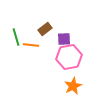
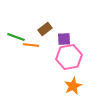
green line: rotated 54 degrees counterclockwise
